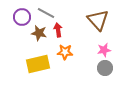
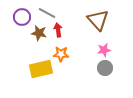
gray line: moved 1 px right
orange star: moved 4 px left, 2 px down
yellow rectangle: moved 3 px right, 5 px down
